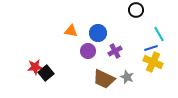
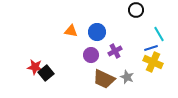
blue circle: moved 1 px left, 1 px up
purple circle: moved 3 px right, 4 px down
red star: rotated 14 degrees clockwise
